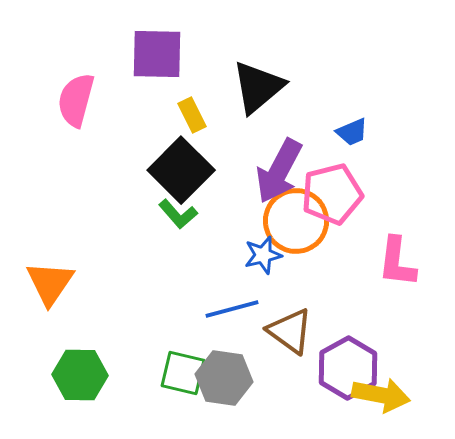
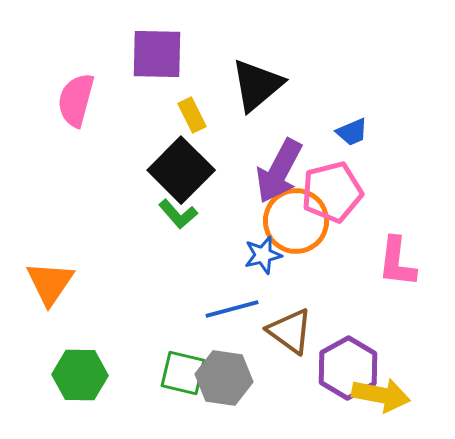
black triangle: moved 1 px left, 2 px up
pink pentagon: moved 2 px up
